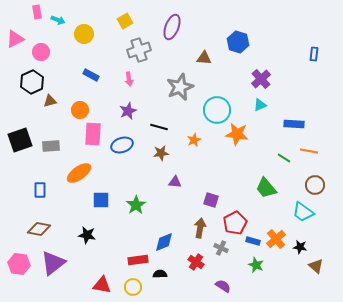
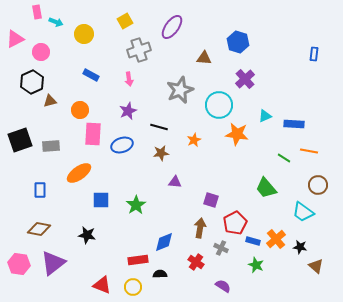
cyan arrow at (58, 20): moved 2 px left, 2 px down
purple ellipse at (172, 27): rotated 15 degrees clockwise
purple cross at (261, 79): moved 16 px left
gray star at (180, 87): moved 3 px down
cyan triangle at (260, 105): moved 5 px right, 11 px down
cyan circle at (217, 110): moved 2 px right, 5 px up
brown circle at (315, 185): moved 3 px right
red triangle at (102, 285): rotated 12 degrees clockwise
